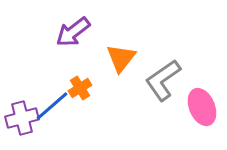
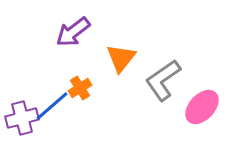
pink ellipse: rotated 66 degrees clockwise
